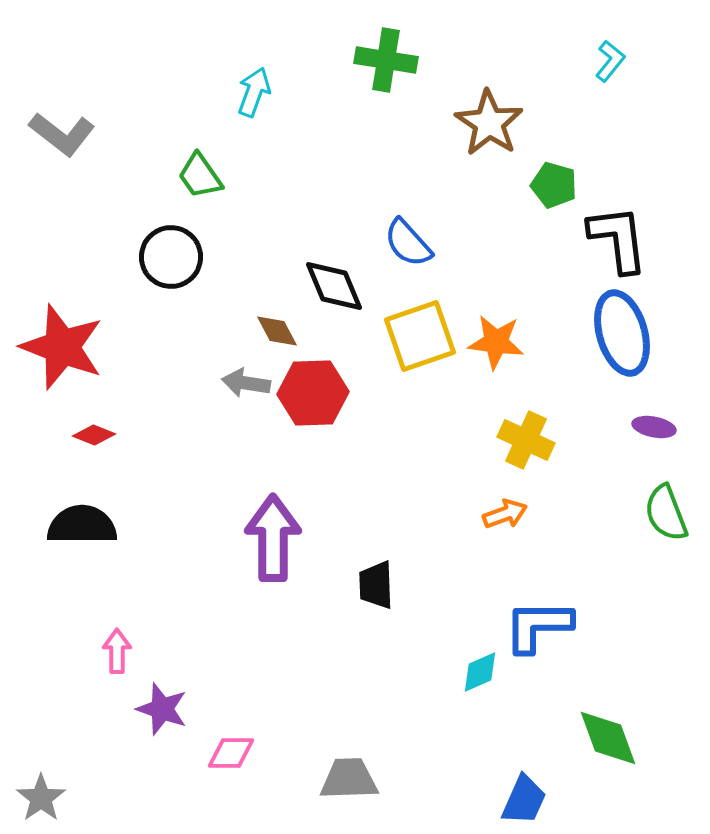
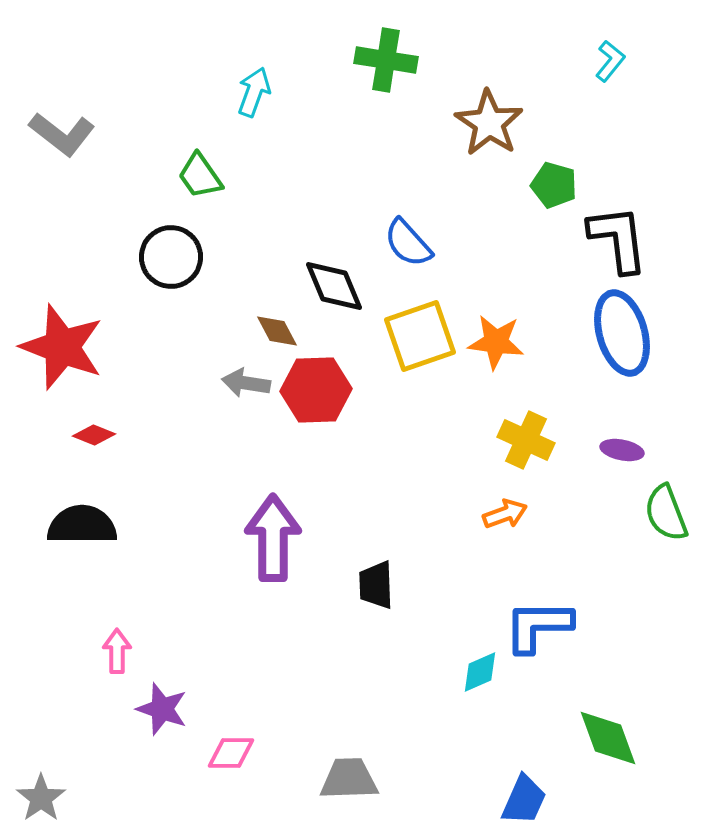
red hexagon: moved 3 px right, 3 px up
purple ellipse: moved 32 px left, 23 px down
